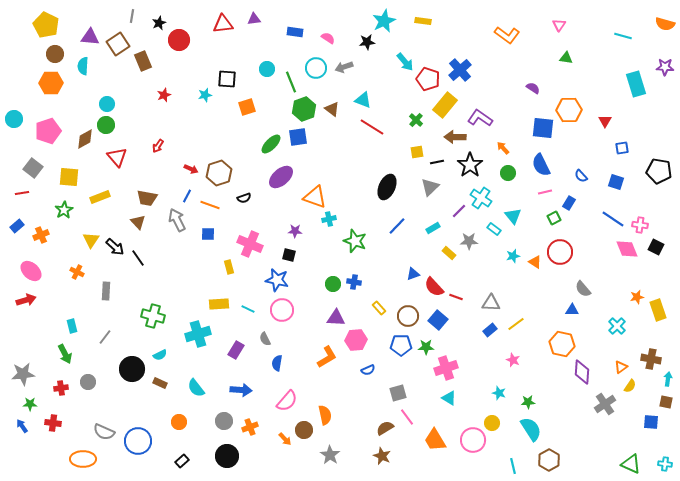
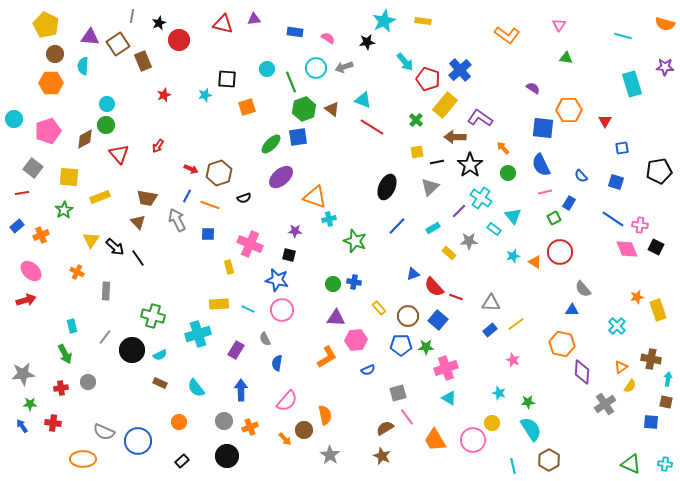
red triangle at (223, 24): rotated 20 degrees clockwise
cyan rectangle at (636, 84): moved 4 px left
red triangle at (117, 157): moved 2 px right, 3 px up
black pentagon at (659, 171): rotated 20 degrees counterclockwise
black circle at (132, 369): moved 19 px up
blue arrow at (241, 390): rotated 95 degrees counterclockwise
